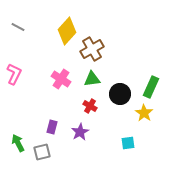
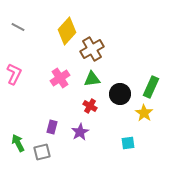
pink cross: moved 1 px left, 1 px up; rotated 24 degrees clockwise
